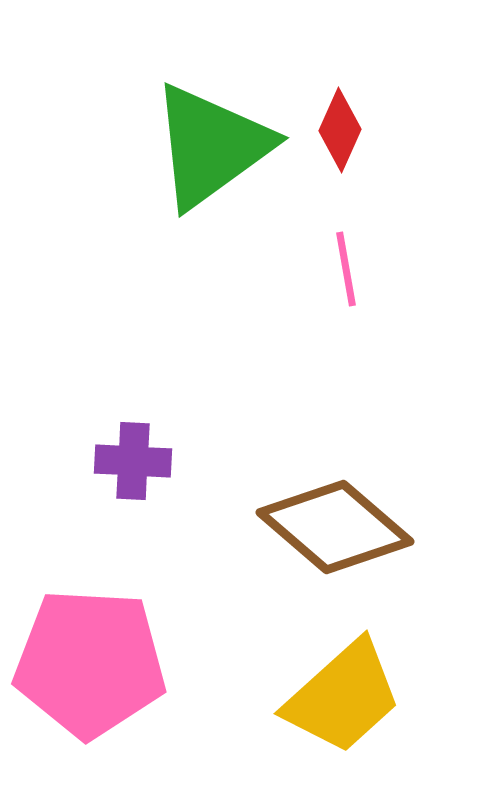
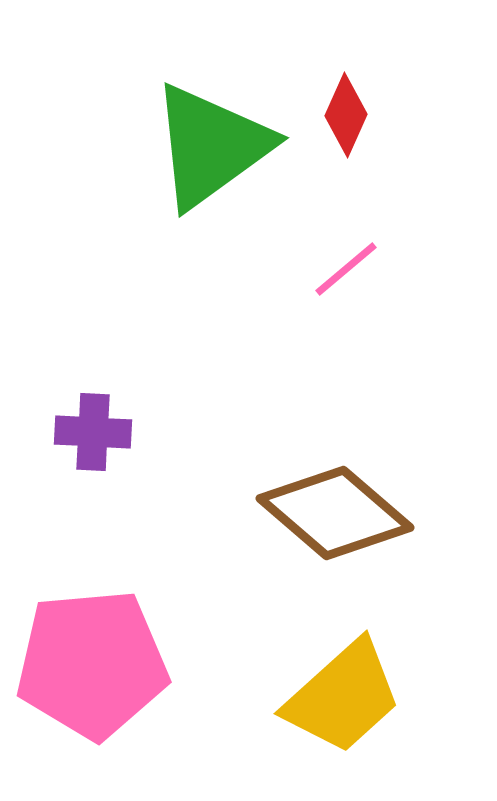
red diamond: moved 6 px right, 15 px up
pink line: rotated 60 degrees clockwise
purple cross: moved 40 px left, 29 px up
brown diamond: moved 14 px up
pink pentagon: moved 2 px right, 1 px down; rotated 8 degrees counterclockwise
